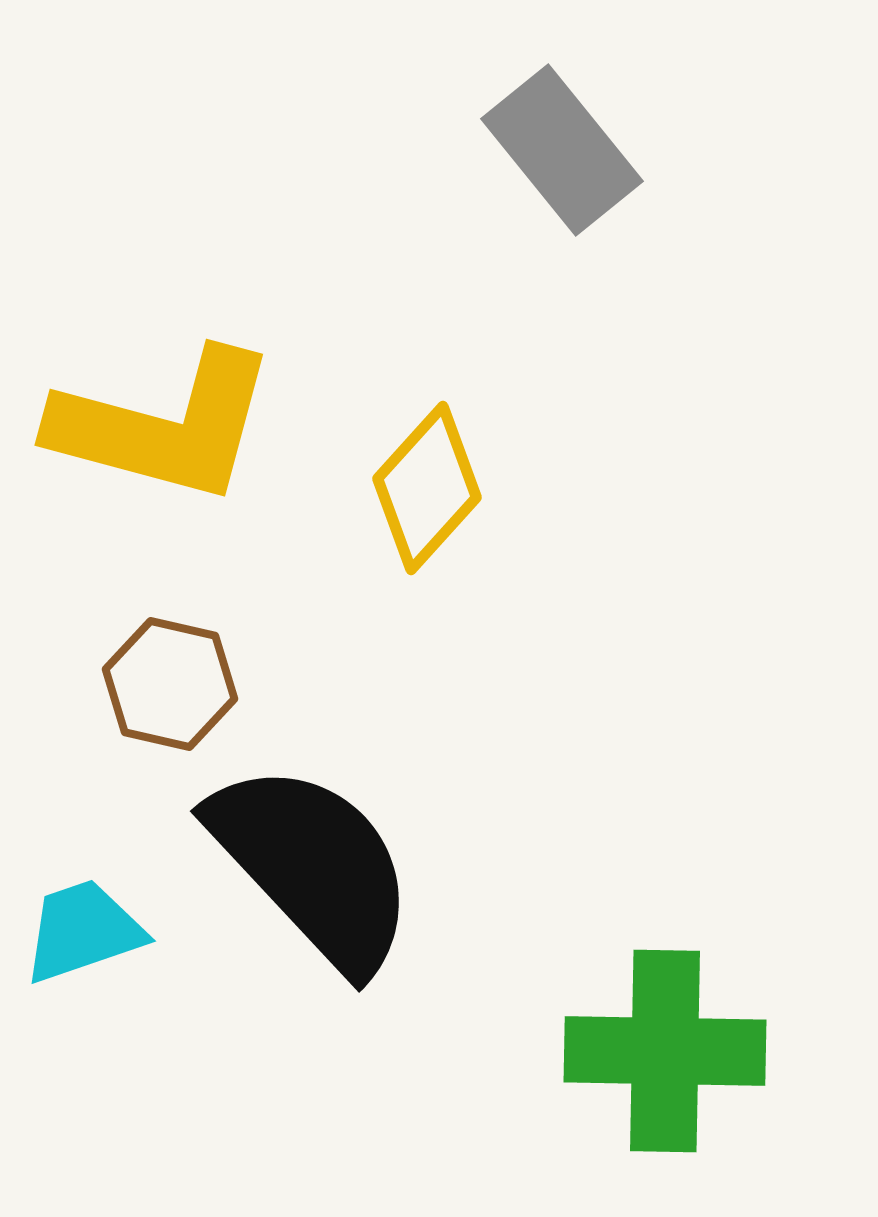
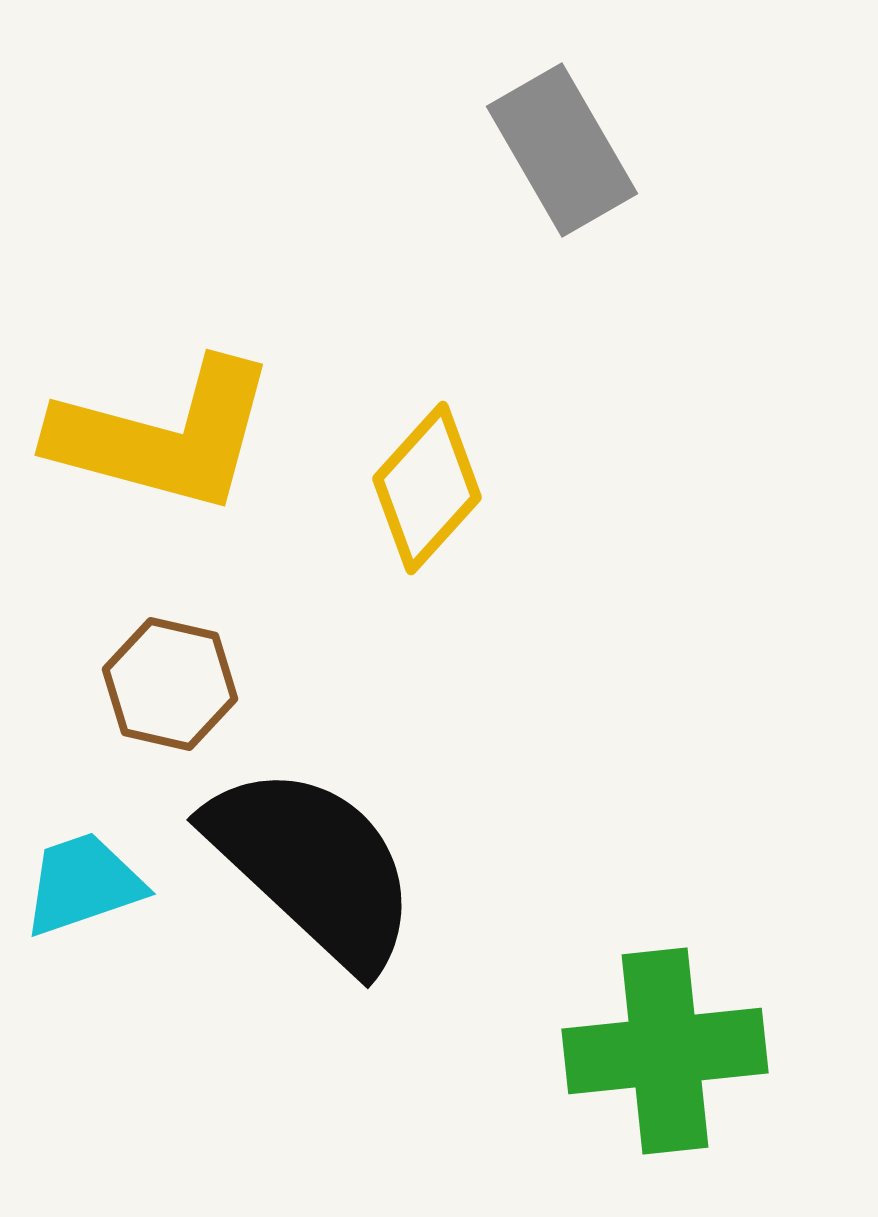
gray rectangle: rotated 9 degrees clockwise
yellow L-shape: moved 10 px down
black semicircle: rotated 4 degrees counterclockwise
cyan trapezoid: moved 47 px up
green cross: rotated 7 degrees counterclockwise
